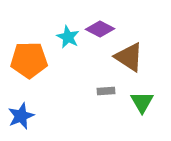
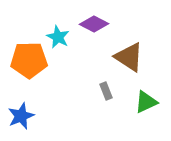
purple diamond: moved 6 px left, 5 px up
cyan star: moved 10 px left
gray rectangle: rotated 72 degrees clockwise
green triangle: moved 4 px right; rotated 35 degrees clockwise
